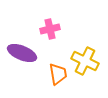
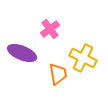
pink cross: rotated 24 degrees counterclockwise
yellow cross: moved 2 px left, 3 px up
